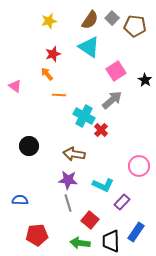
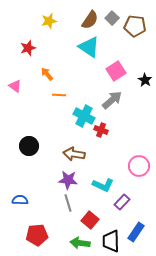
red star: moved 25 px left, 6 px up
red cross: rotated 24 degrees counterclockwise
